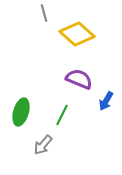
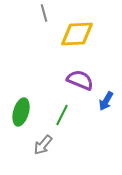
yellow diamond: rotated 44 degrees counterclockwise
purple semicircle: moved 1 px right, 1 px down
